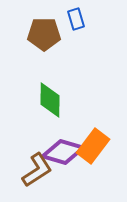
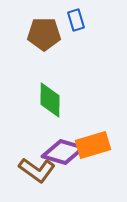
blue rectangle: moved 1 px down
orange rectangle: moved 1 px up; rotated 36 degrees clockwise
brown L-shape: rotated 69 degrees clockwise
